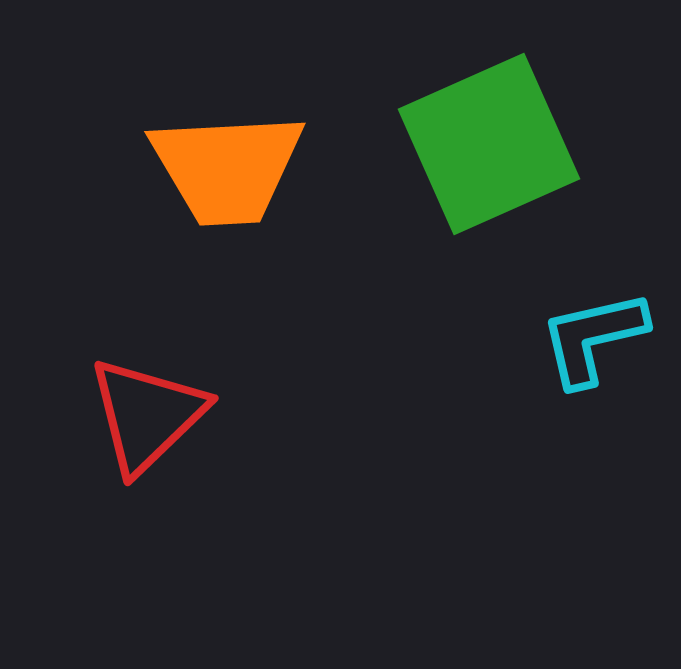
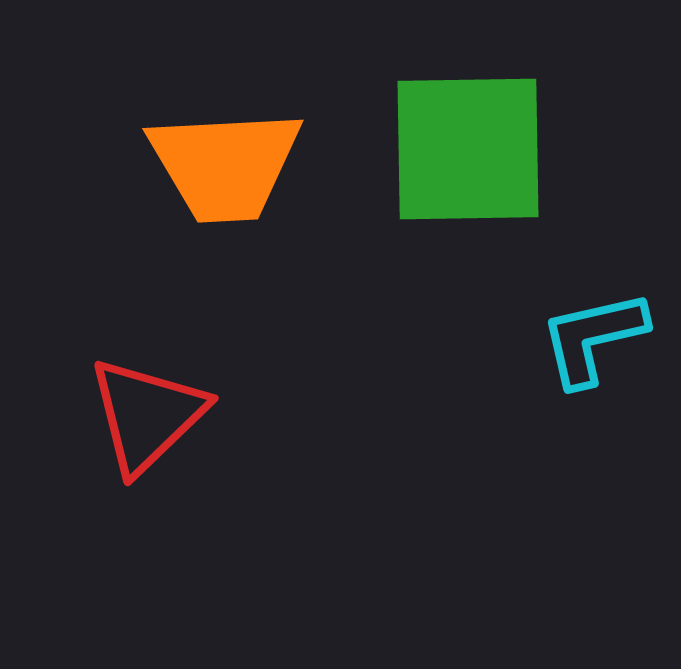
green square: moved 21 px left, 5 px down; rotated 23 degrees clockwise
orange trapezoid: moved 2 px left, 3 px up
